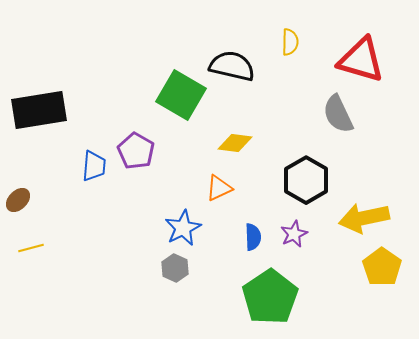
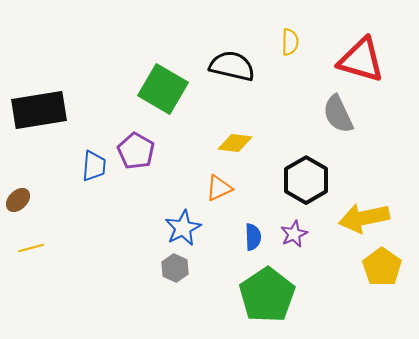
green square: moved 18 px left, 6 px up
green pentagon: moved 3 px left, 2 px up
